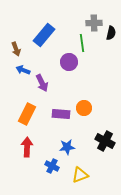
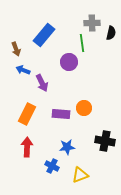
gray cross: moved 2 px left
black cross: rotated 18 degrees counterclockwise
